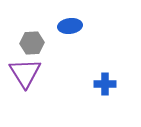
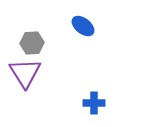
blue ellipse: moved 13 px right; rotated 45 degrees clockwise
blue cross: moved 11 px left, 19 px down
